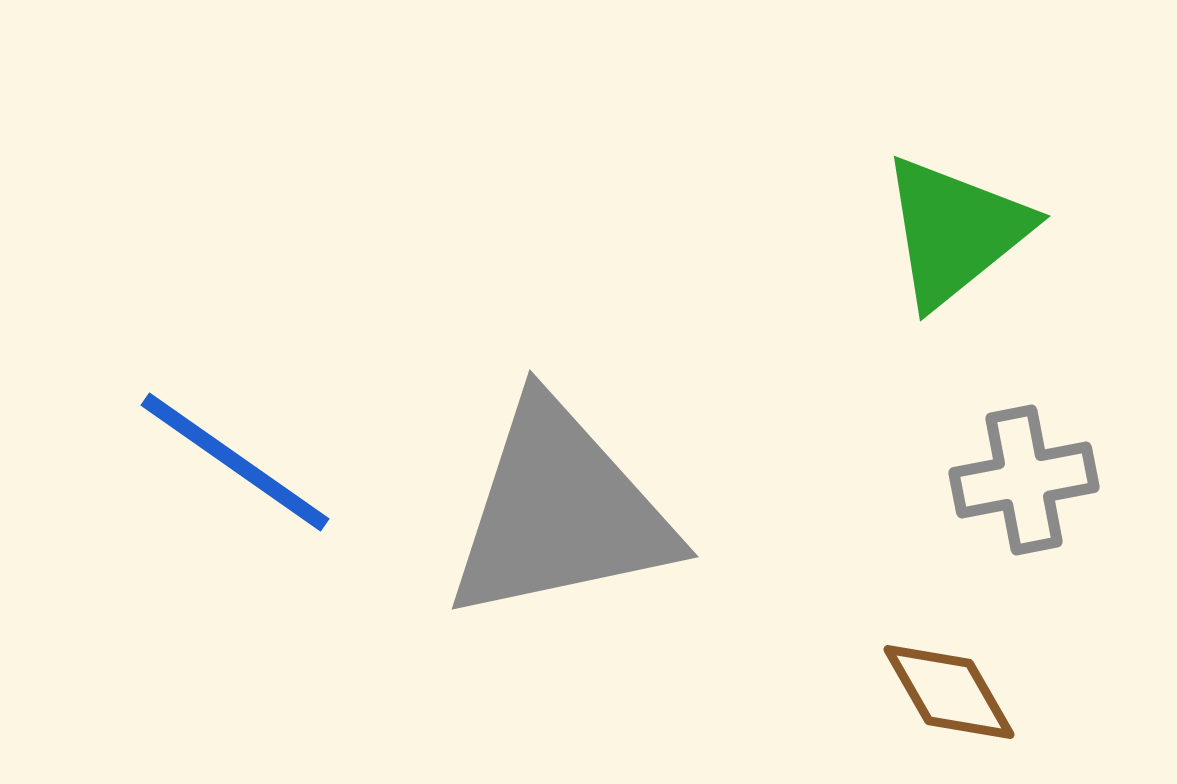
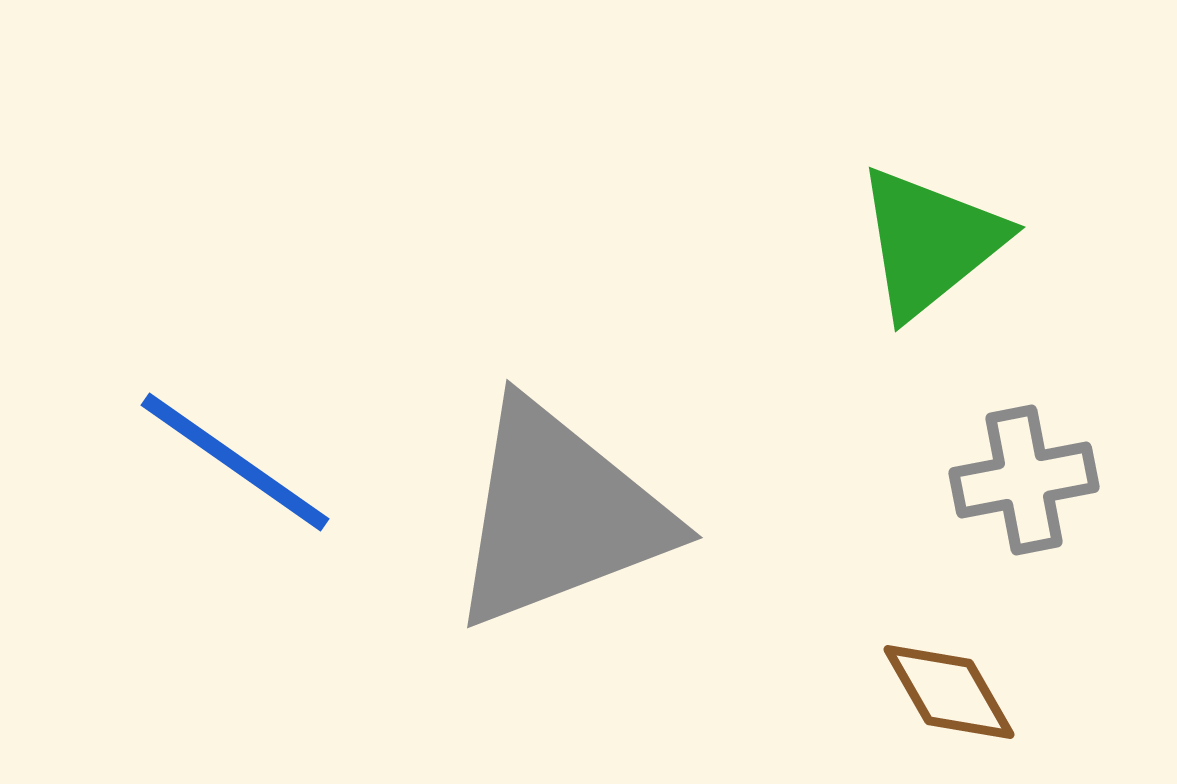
green triangle: moved 25 px left, 11 px down
gray triangle: moved 1 px left, 3 px down; rotated 9 degrees counterclockwise
